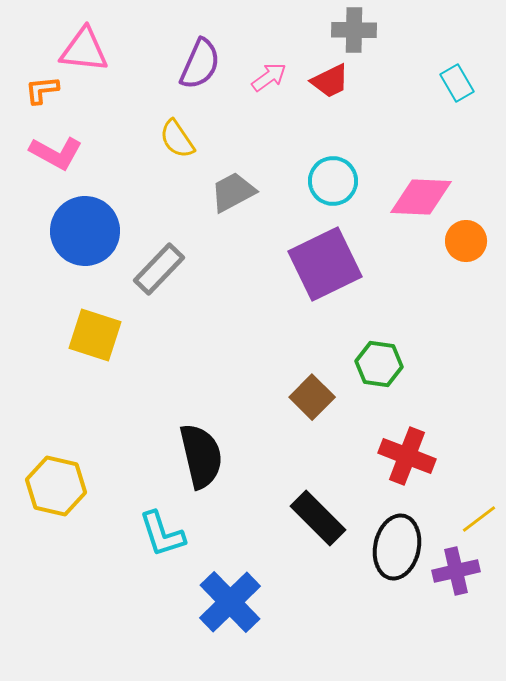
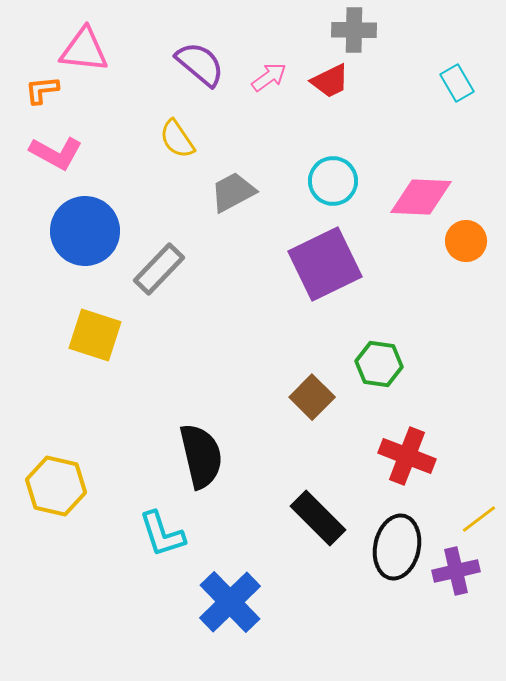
purple semicircle: rotated 74 degrees counterclockwise
